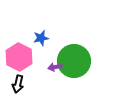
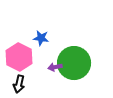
blue star: rotated 21 degrees clockwise
green circle: moved 2 px down
black arrow: moved 1 px right
